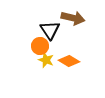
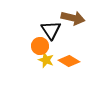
black triangle: moved 1 px right
